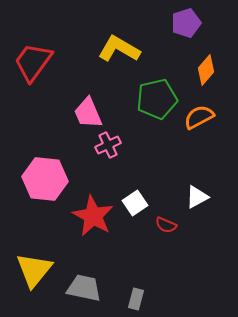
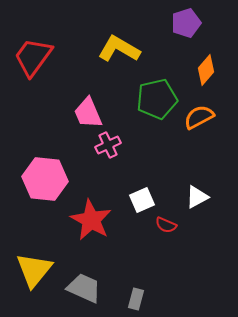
red trapezoid: moved 5 px up
white square: moved 7 px right, 3 px up; rotated 10 degrees clockwise
red star: moved 2 px left, 4 px down
gray trapezoid: rotated 12 degrees clockwise
